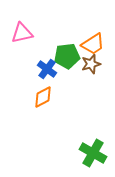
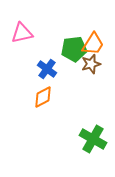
orange trapezoid: rotated 25 degrees counterclockwise
green pentagon: moved 7 px right, 7 px up
green cross: moved 14 px up
